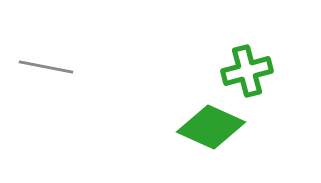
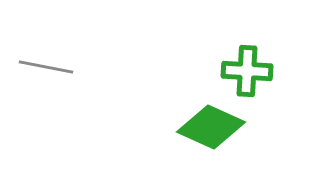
green cross: rotated 18 degrees clockwise
